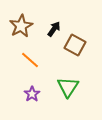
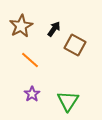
green triangle: moved 14 px down
